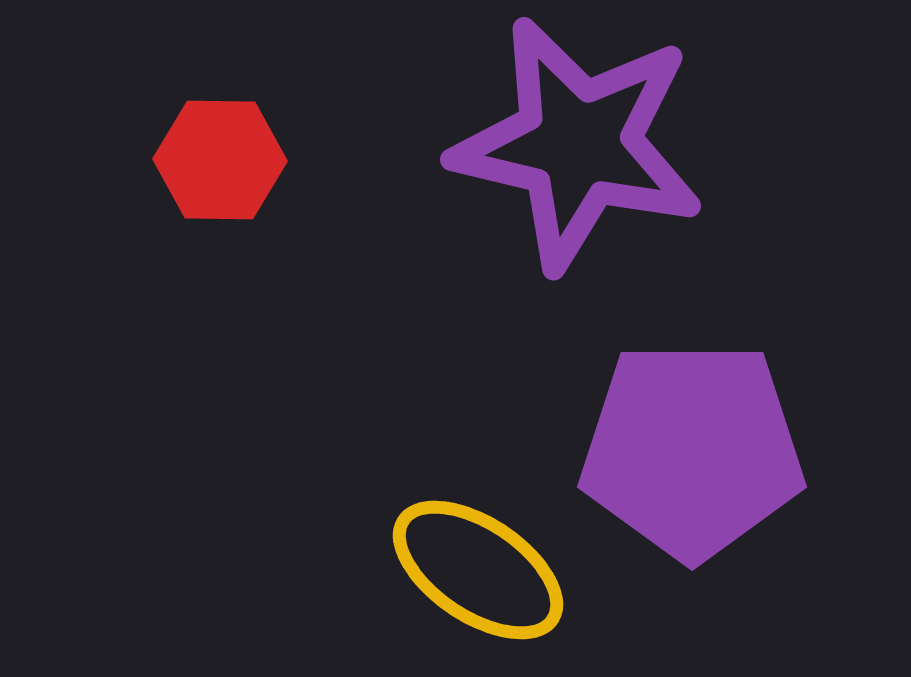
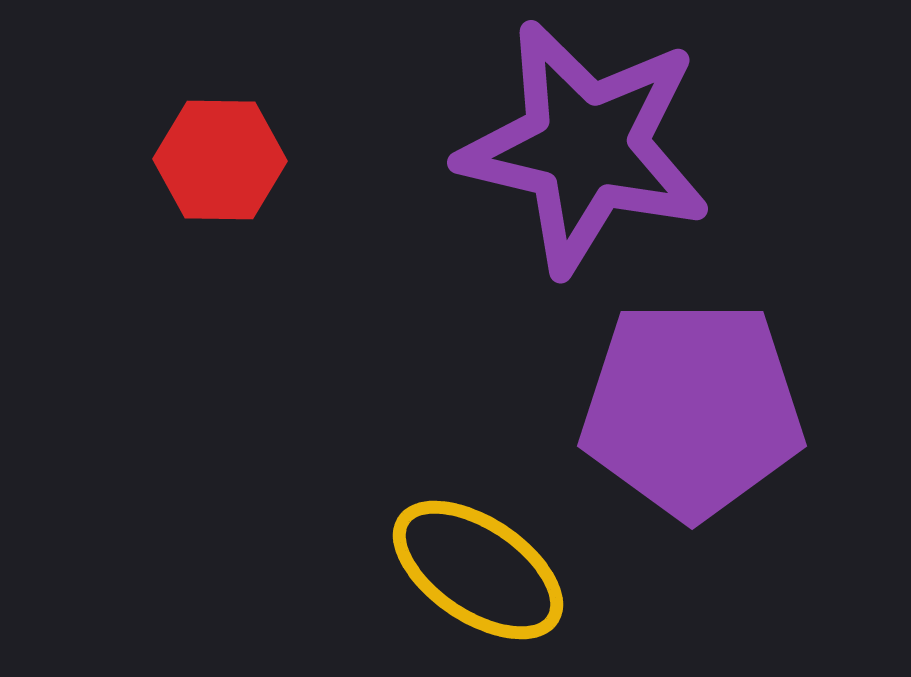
purple star: moved 7 px right, 3 px down
purple pentagon: moved 41 px up
